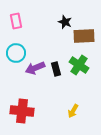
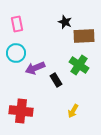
pink rectangle: moved 1 px right, 3 px down
black rectangle: moved 11 px down; rotated 16 degrees counterclockwise
red cross: moved 1 px left
